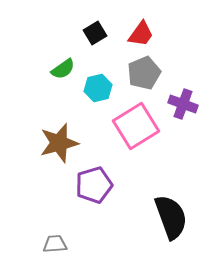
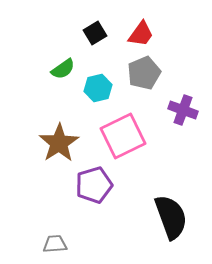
purple cross: moved 6 px down
pink square: moved 13 px left, 10 px down; rotated 6 degrees clockwise
brown star: rotated 18 degrees counterclockwise
